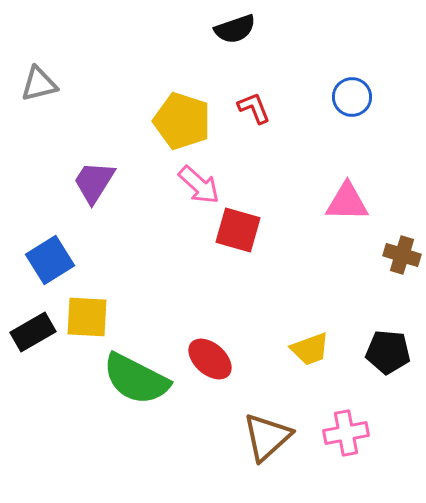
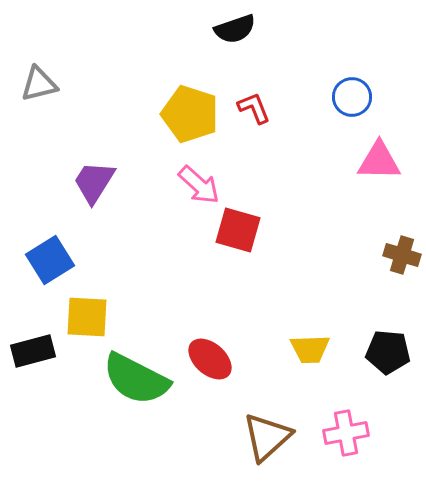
yellow pentagon: moved 8 px right, 7 px up
pink triangle: moved 32 px right, 41 px up
black rectangle: moved 19 px down; rotated 15 degrees clockwise
yellow trapezoid: rotated 18 degrees clockwise
